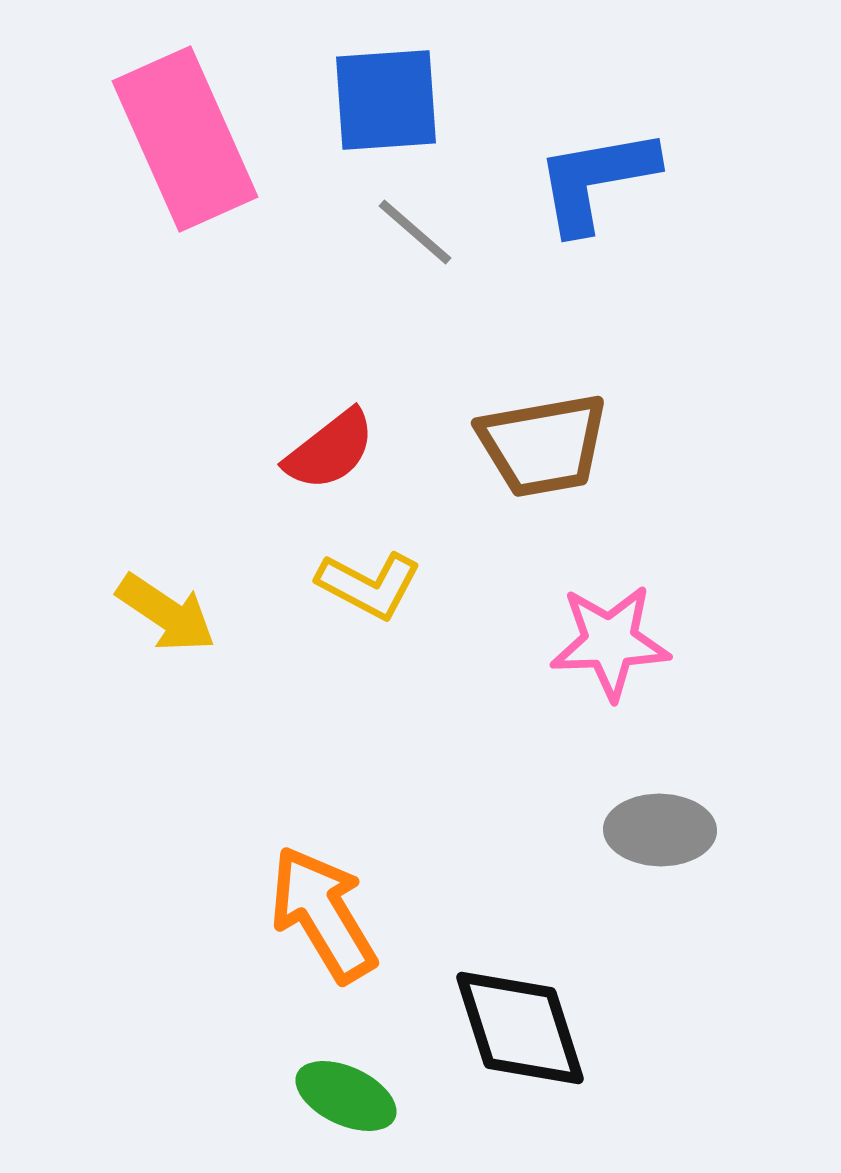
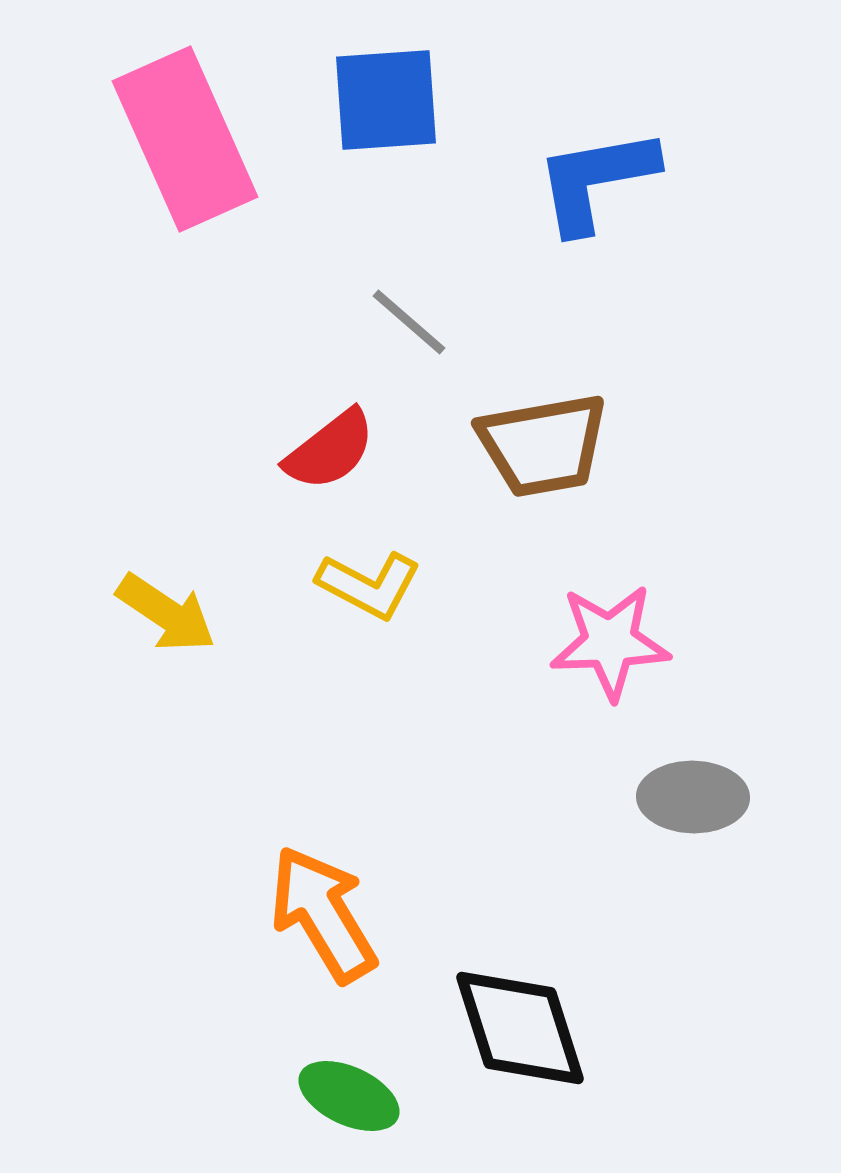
gray line: moved 6 px left, 90 px down
gray ellipse: moved 33 px right, 33 px up
green ellipse: moved 3 px right
